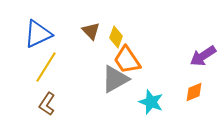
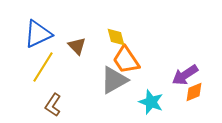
brown triangle: moved 14 px left, 15 px down
yellow diamond: rotated 35 degrees counterclockwise
purple arrow: moved 18 px left, 19 px down
orange trapezoid: moved 1 px left
yellow line: moved 3 px left
gray triangle: moved 1 px left, 1 px down
brown L-shape: moved 6 px right, 1 px down
